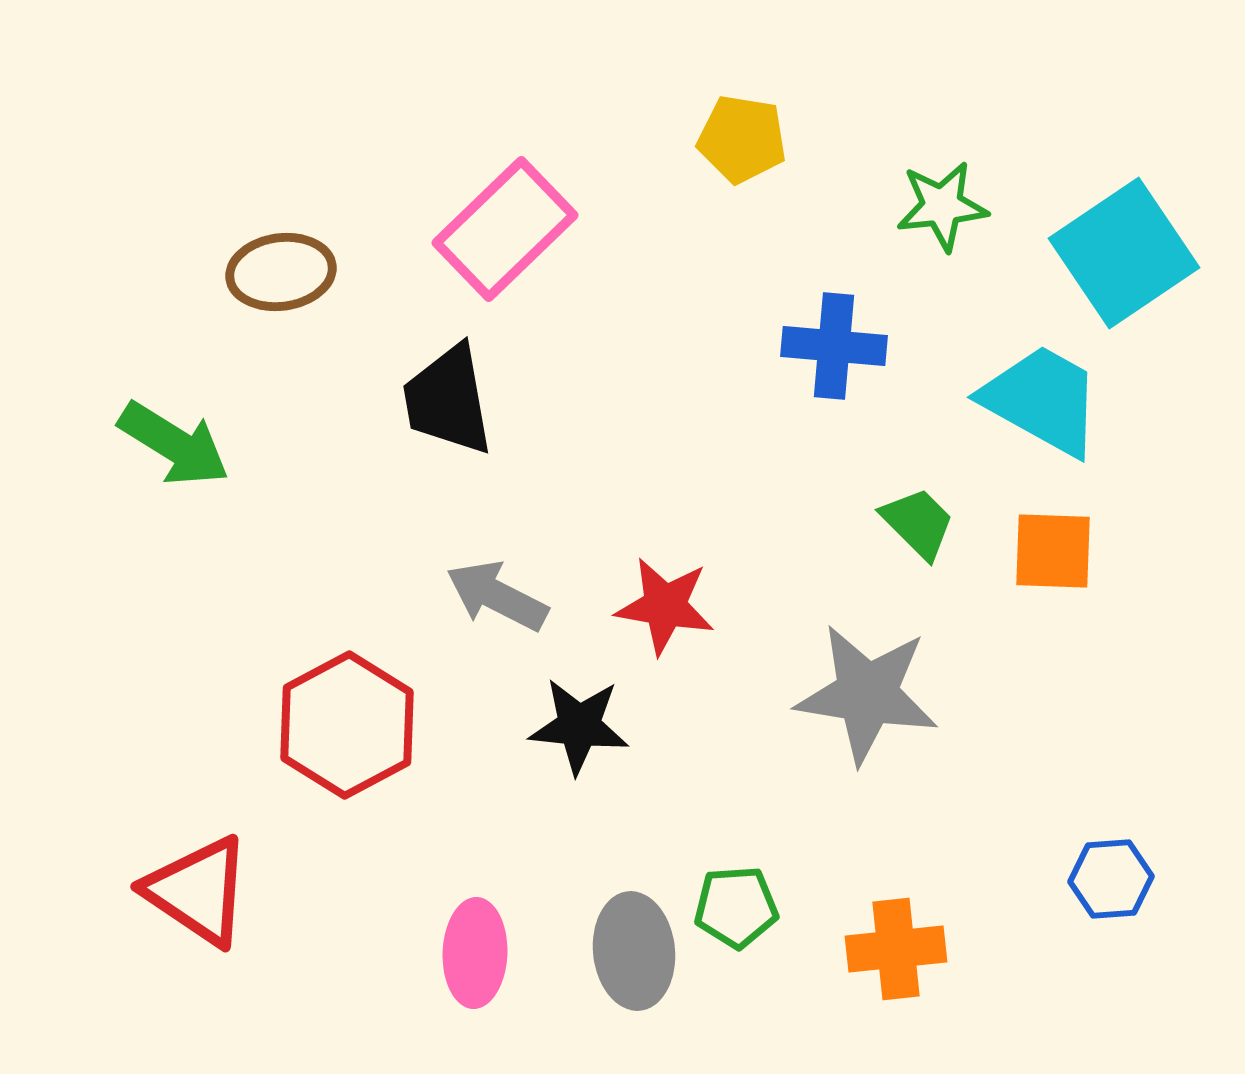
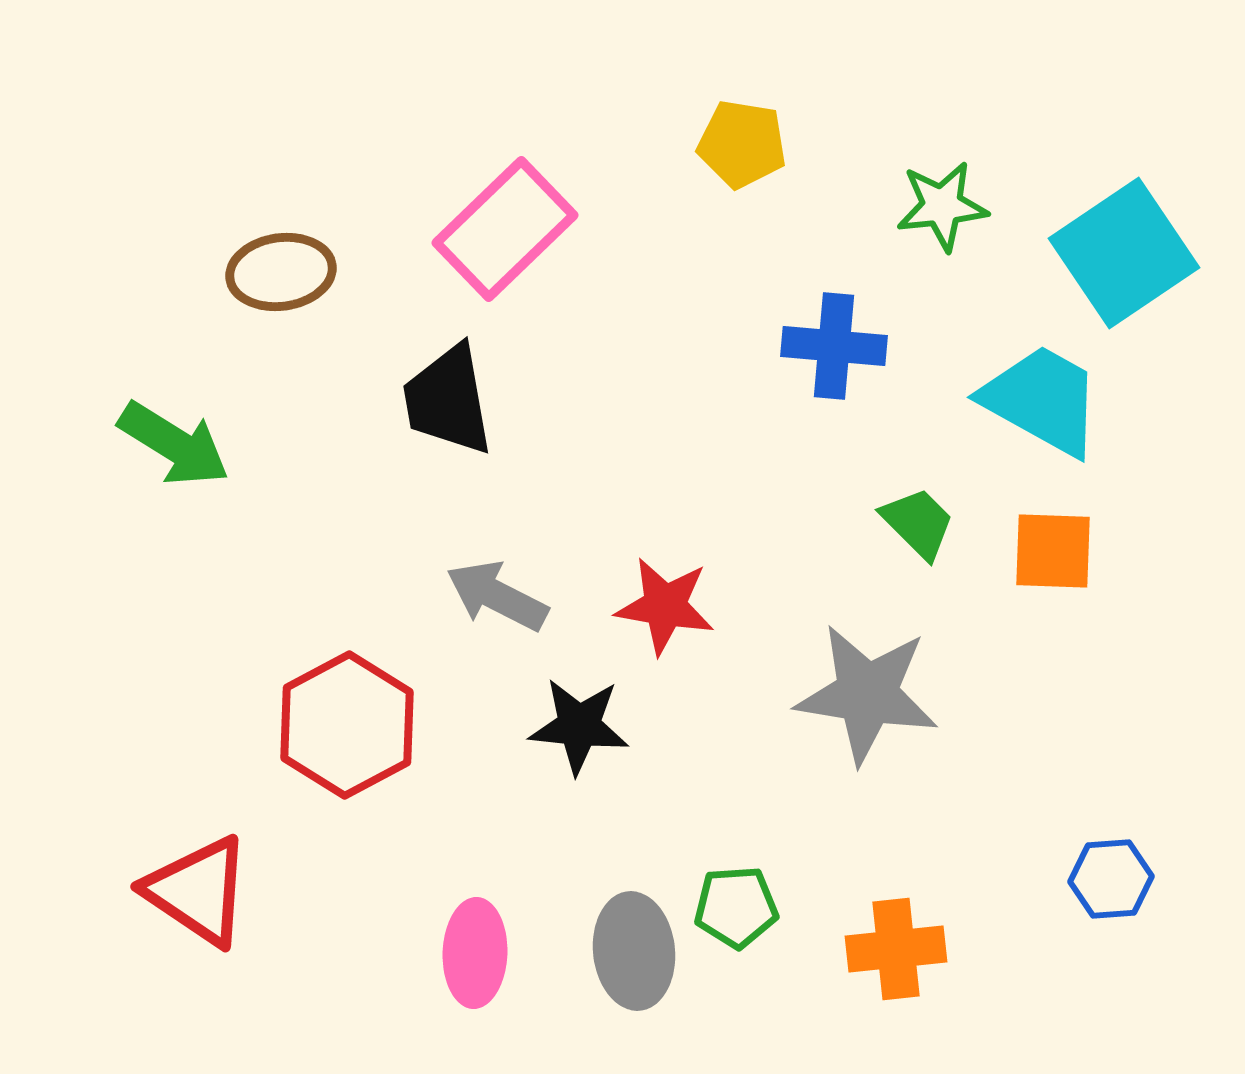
yellow pentagon: moved 5 px down
